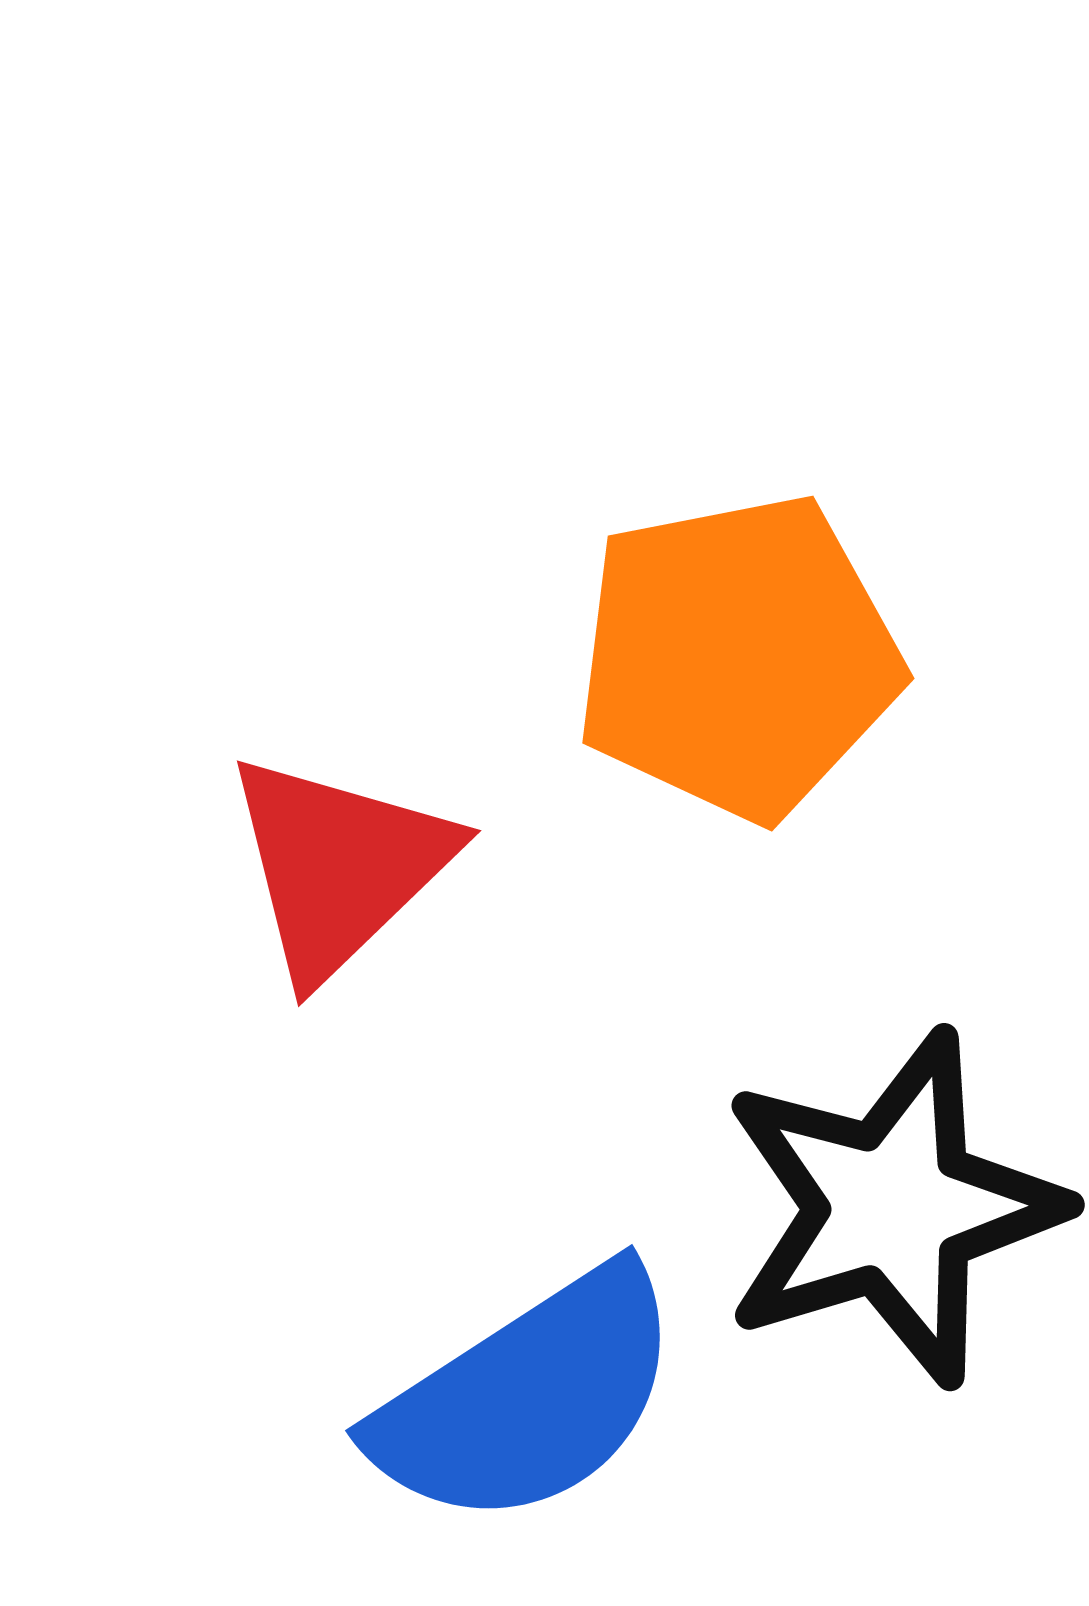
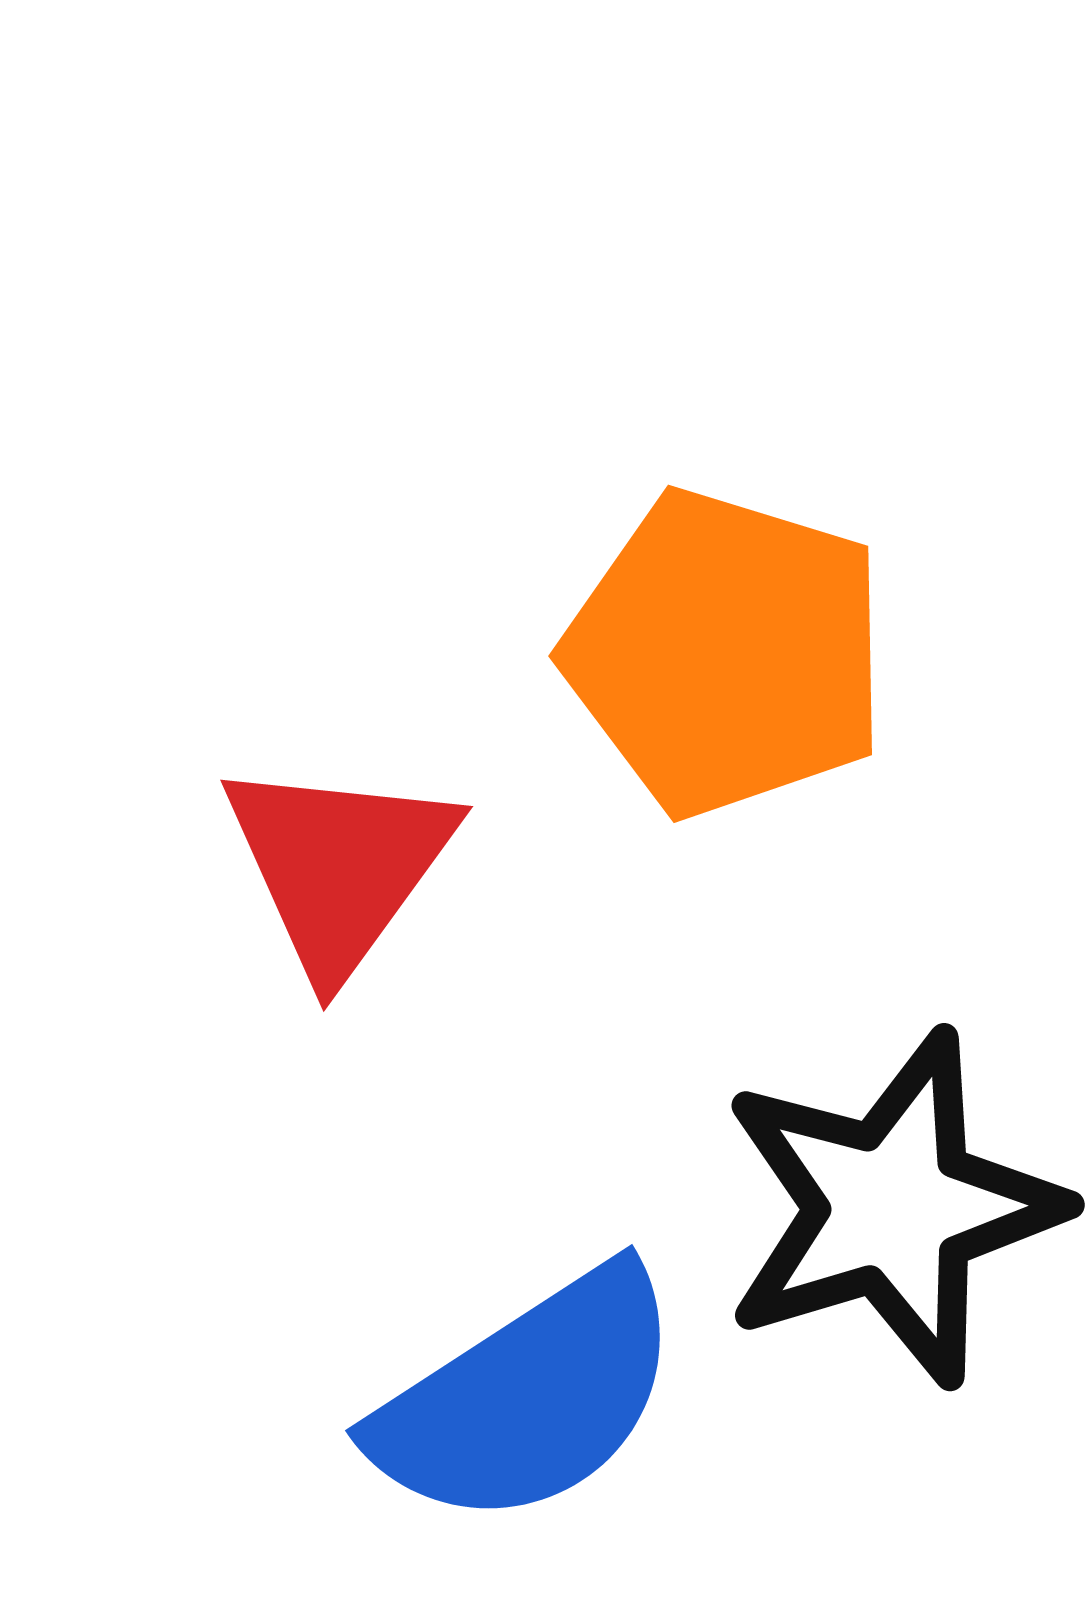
orange pentagon: moved 12 px left, 4 px up; rotated 28 degrees clockwise
red triangle: rotated 10 degrees counterclockwise
